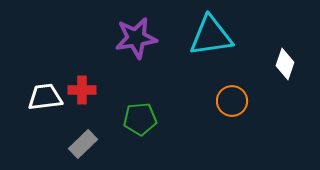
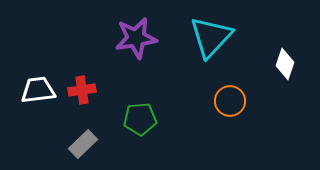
cyan triangle: moved 1 px down; rotated 39 degrees counterclockwise
red cross: rotated 8 degrees counterclockwise
white trapezoid: moved 7 px left, 7 px up
orange circle: moved 2 px left
